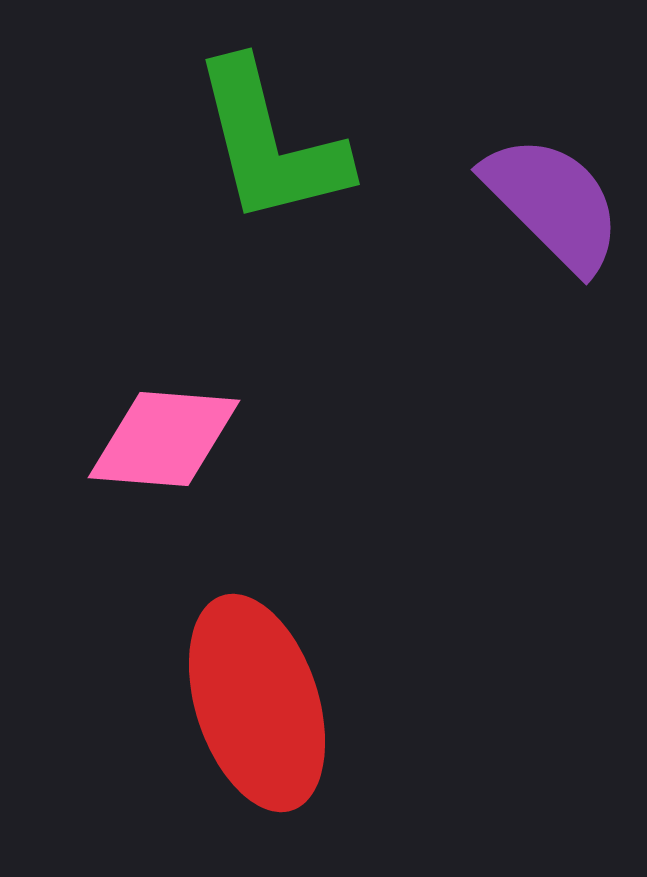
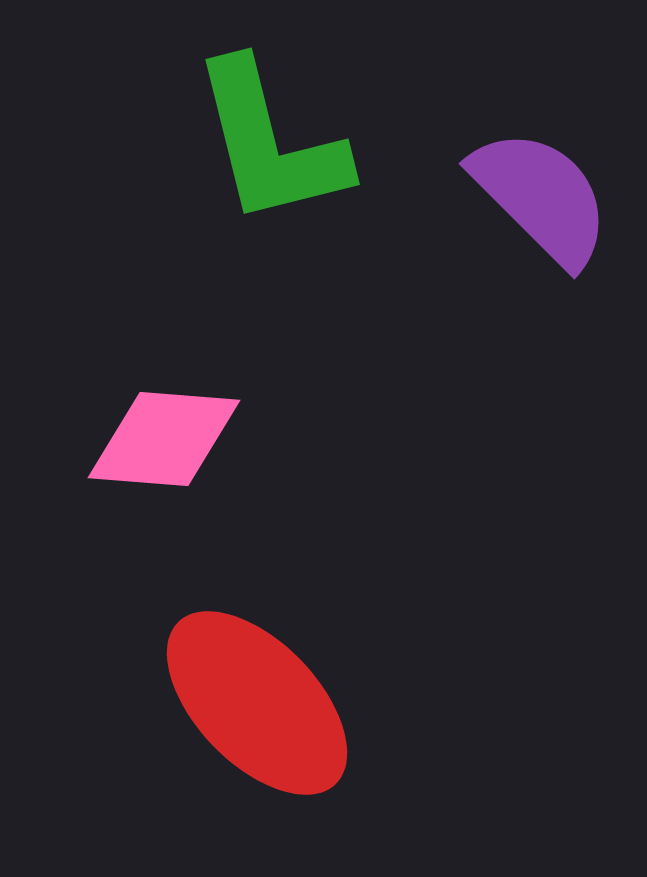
purple semicircle: moved 12 px left, 6 px up
red ellipse: rotated 26 degrees counterclockwise
